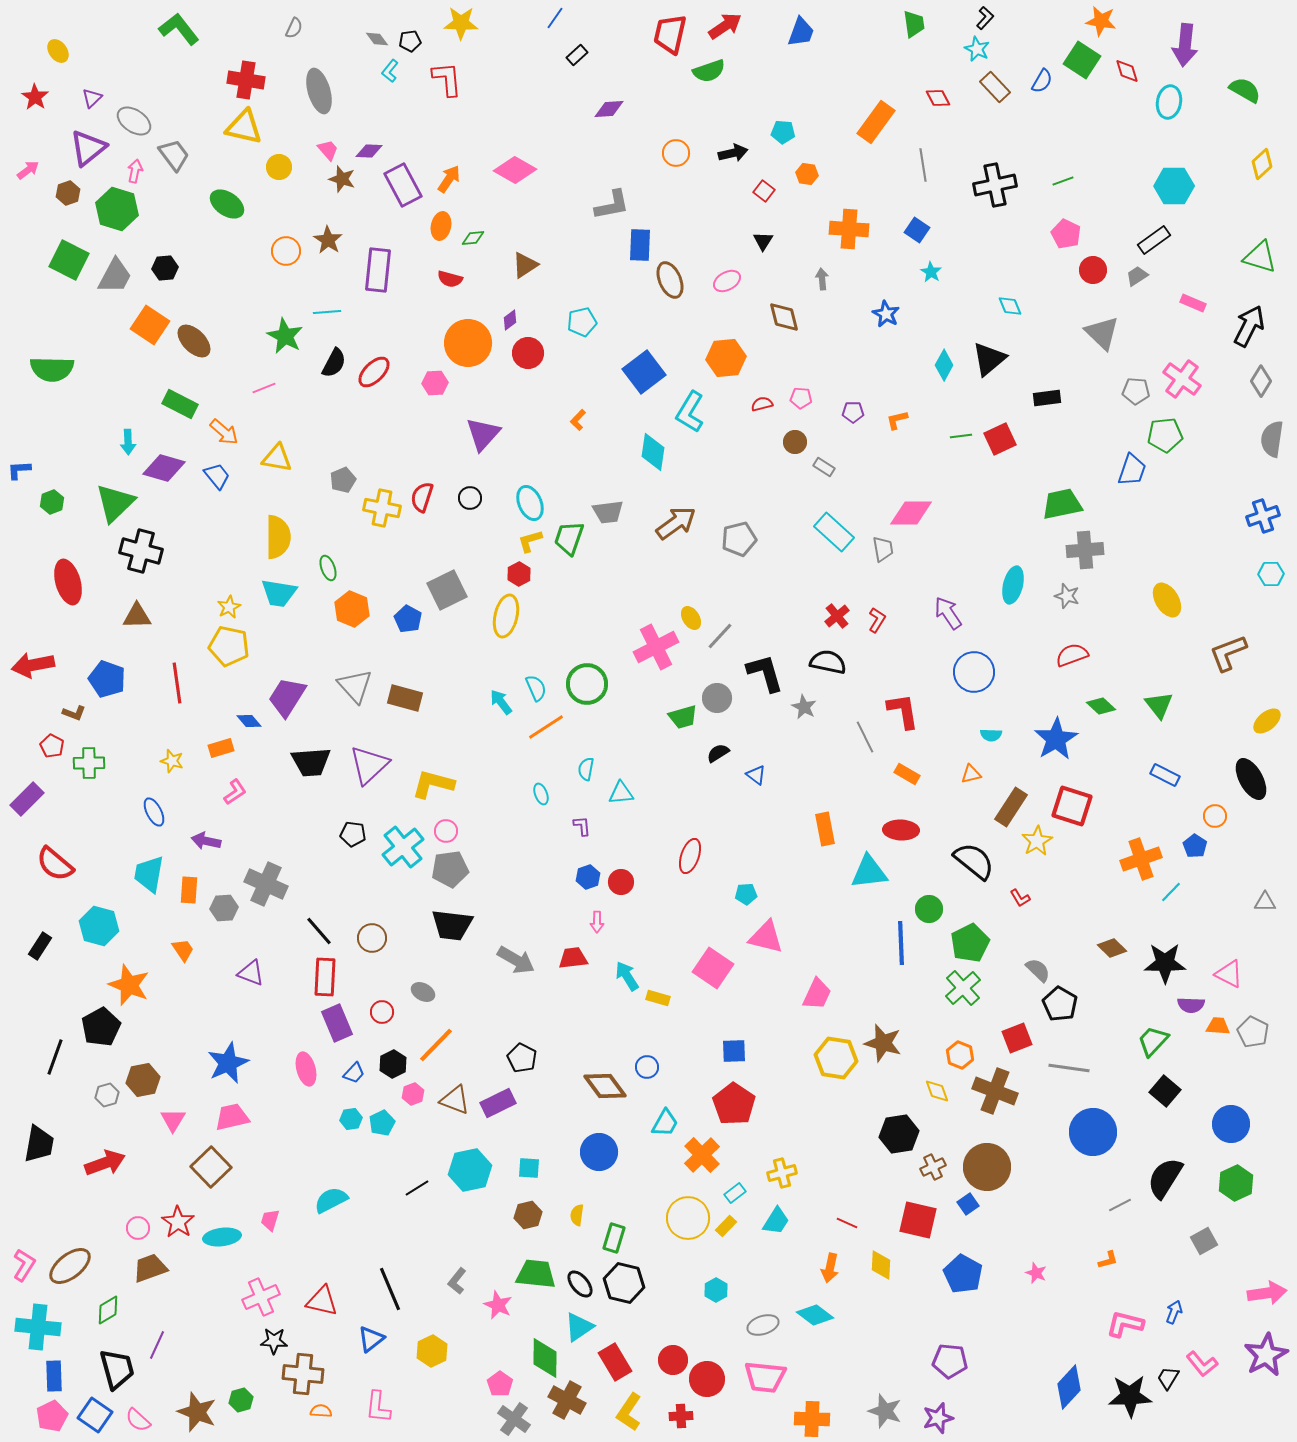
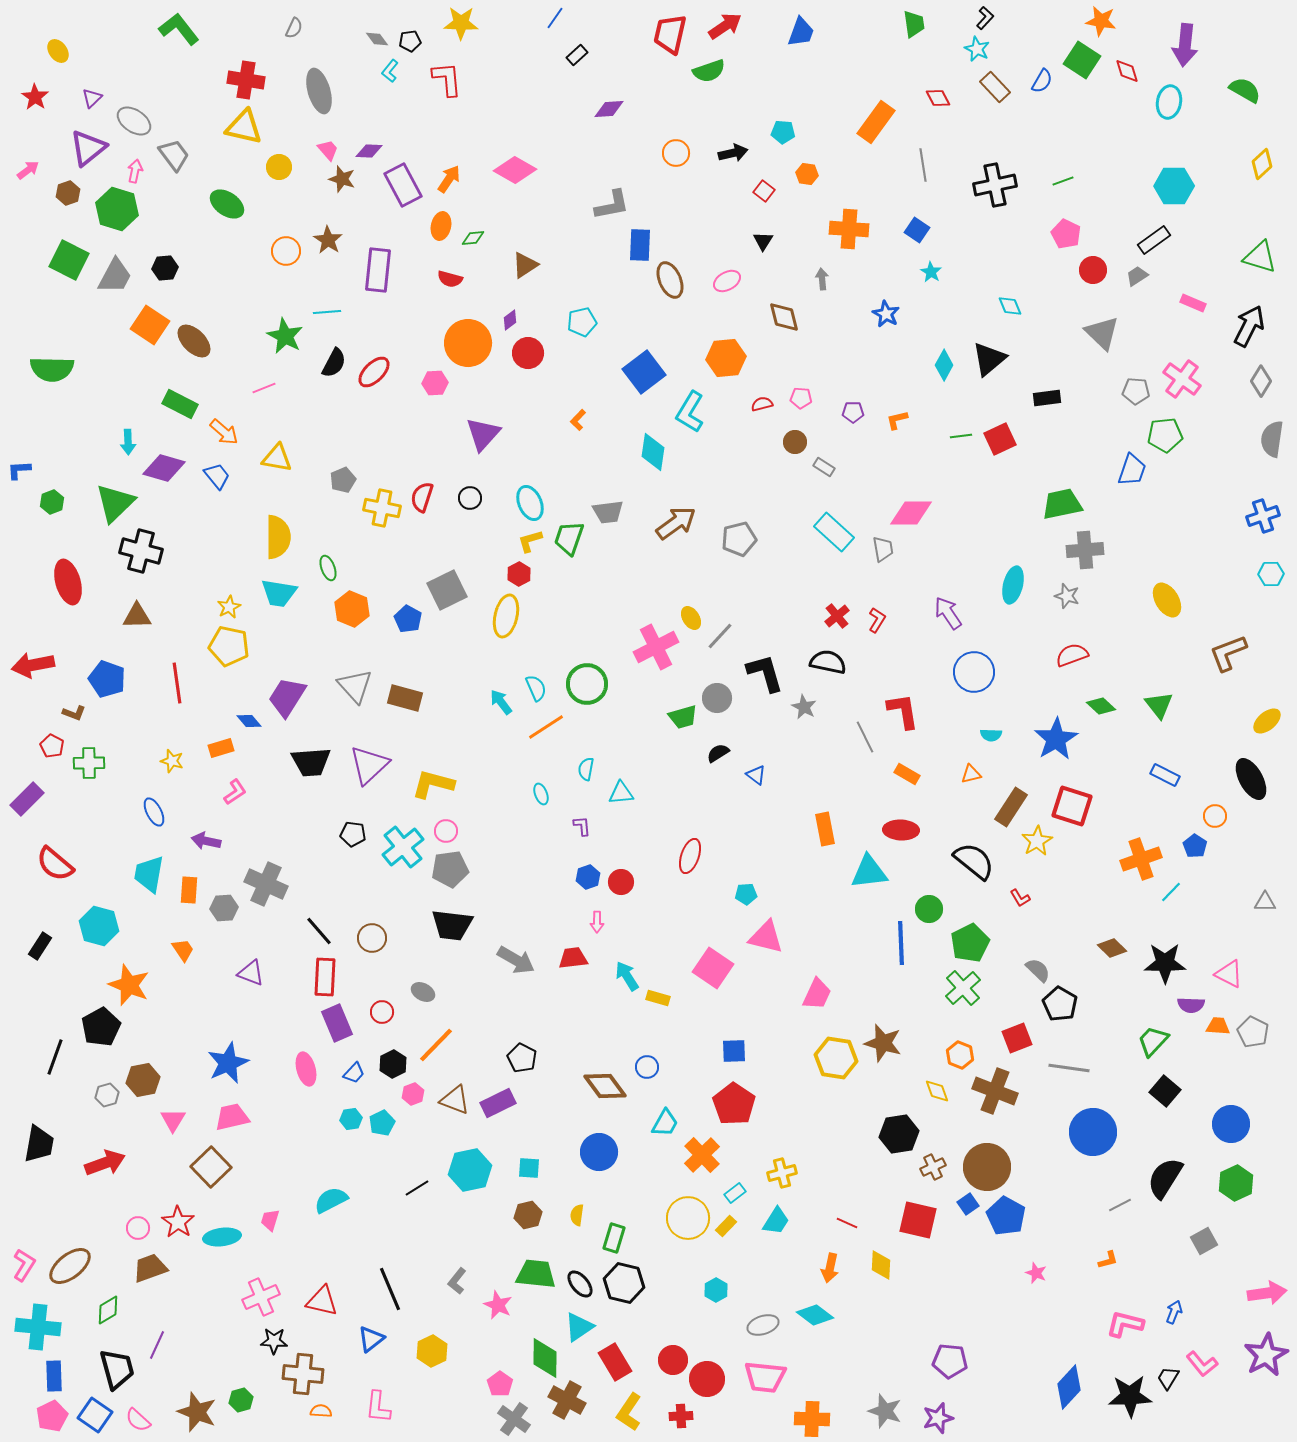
blue pentagon at (963, 1274): moved 43 px right, 58 px up
